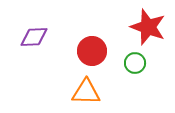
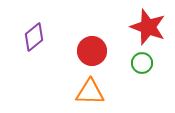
purple diamond: rotated 36 degrees counterclockwise
green circle: moved 7 px right
orange triangle: moved 4 px right
